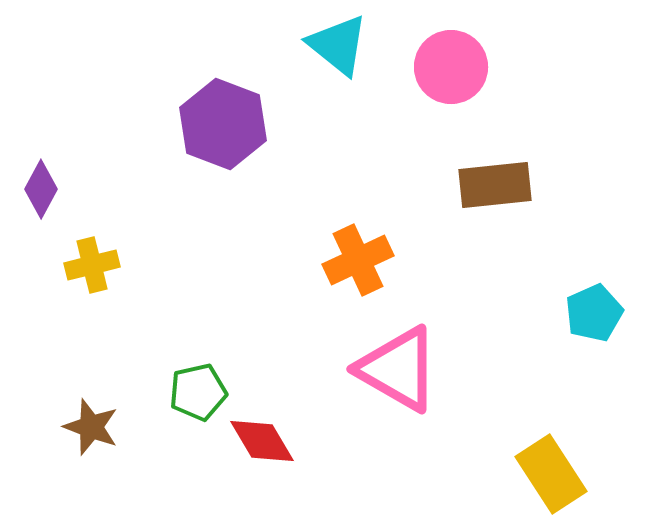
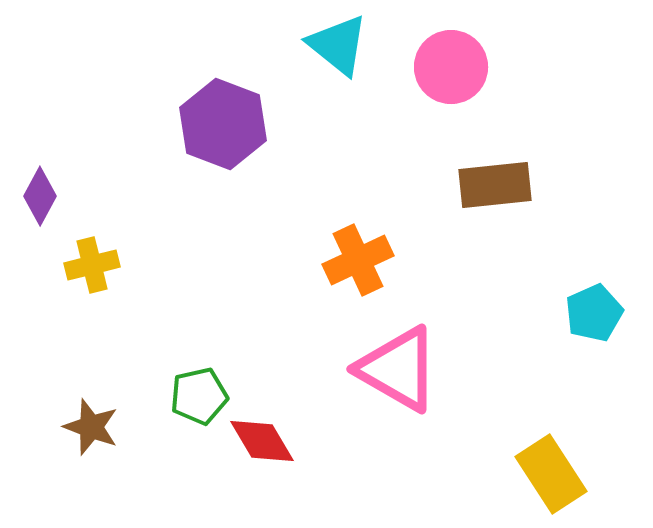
purple diamond: moved 1 px left, 7 px down
green pentagon: moved 1 px right, 4 px down
